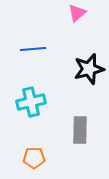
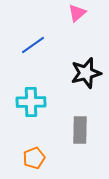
blue line: moved 4 px up; rotated 30 degrees counterclockwise
black star: moved 3 px left, 4 px down
cyan cross: rotated 12 degrees clockwise
orange pentagon: rotated 20 degrees counterclockwise
